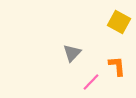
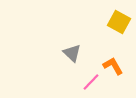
gray triangle: rotated 30 degrees counterclockwise
orange L-shape: moved 4 px left; rotated 25 degrees counterclockwise
